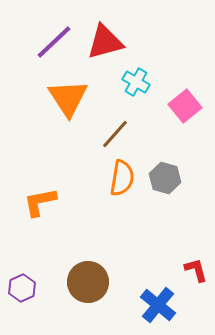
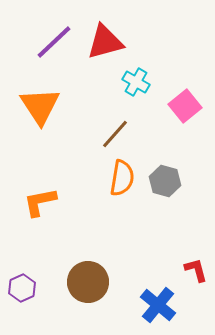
orange triangle: moved 28 px left, 8 px down
gray hexagon: moved 3 px down
